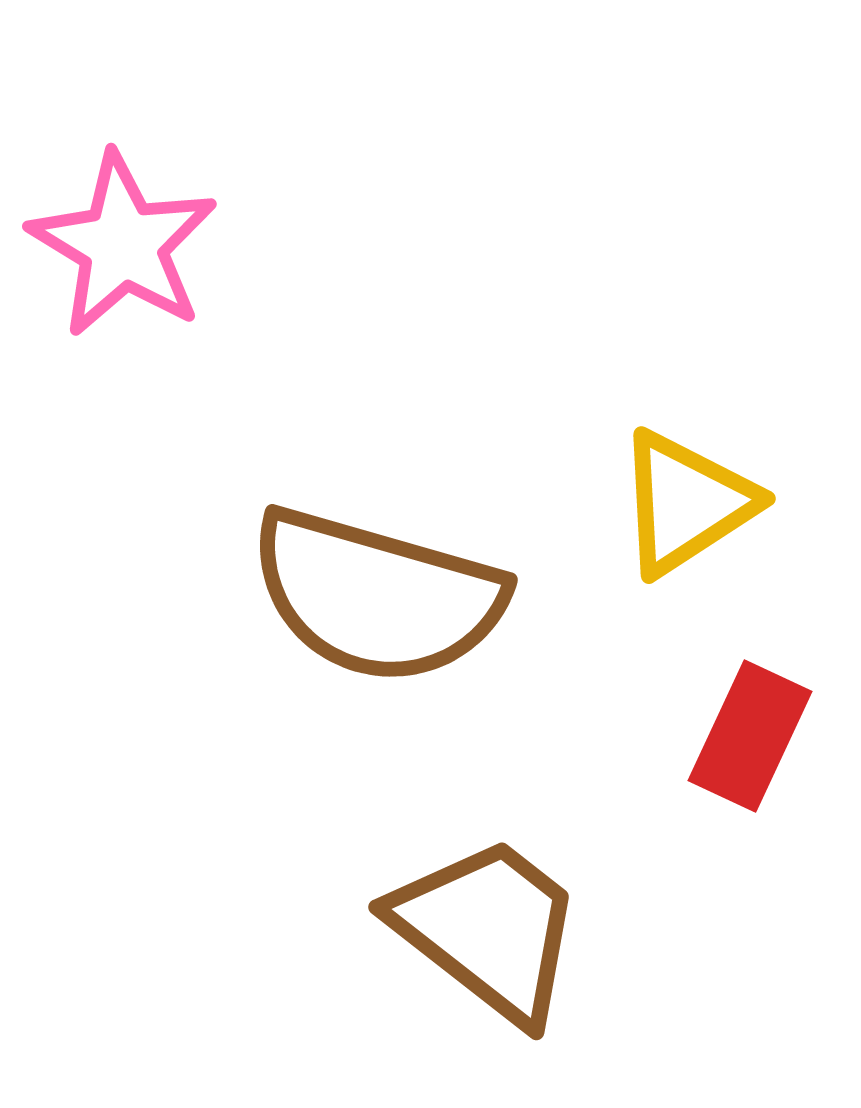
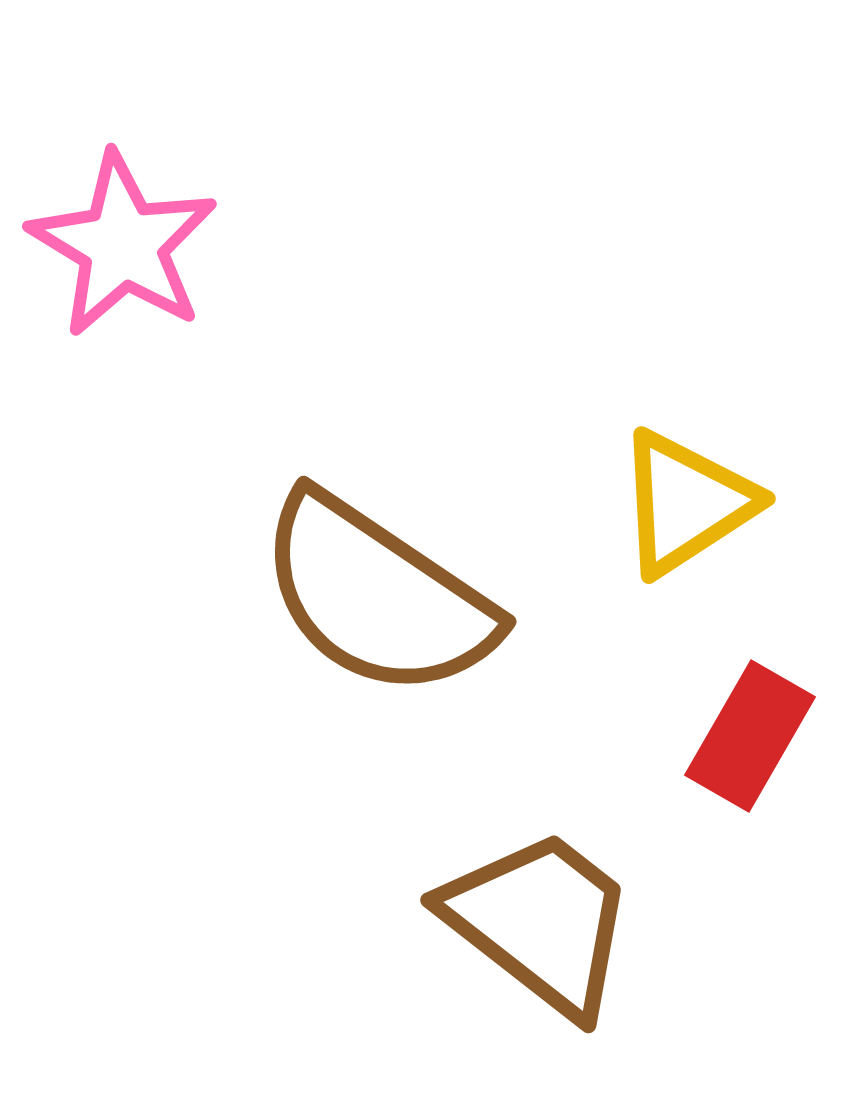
brown semicircle: rotated 18 degrees clockwise
red rectangle: rotated 5 degrees clockwise
brown trapezoid: moved 52 px right, 7 px up
